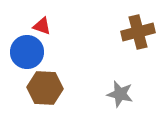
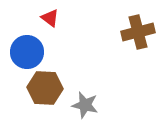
red triangle: moved 8 px right, 8 px up; rotated 18 degrees clockwise
gray star: moved 35 px left, 11 px down
